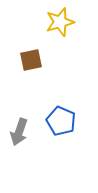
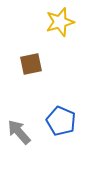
brown square: moved 4 px down
gray arrow: rotated 120 degrees clockwise
